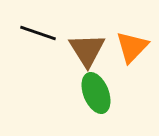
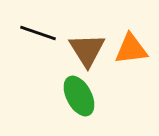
orange triangle: moved 1 px left, 2 px down; rotated 39 degrees clockwise
green ellipse: moved 17 px left, 3 px down; rotated 6 degrees counterclockwise
